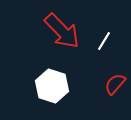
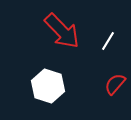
white line: moved 4 px right
white hexagon: moved 4 px left
